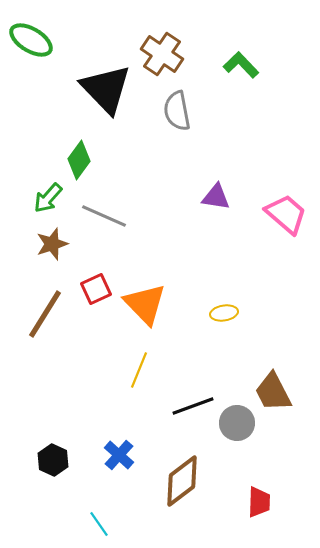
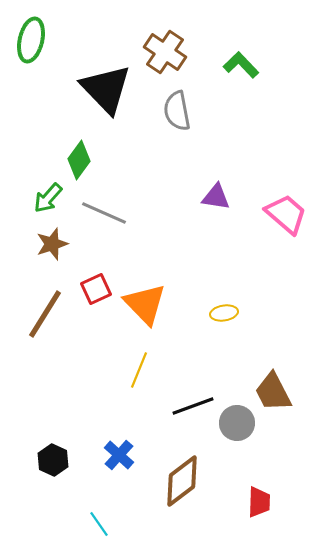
green ellipse: rotated 72 degrees clockwise
brown cross: moved 3 px right, 2 px up
gray line: moved 3 px up
